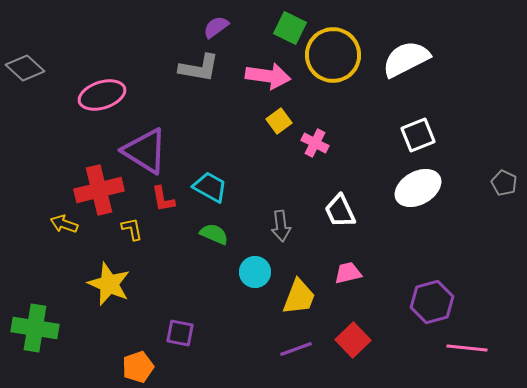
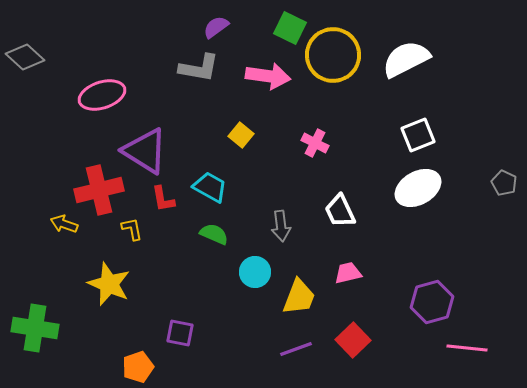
gray diamond: moved 11 px up
yellow square: moved 38 px left, 14 px down; rotated 15 degrees counterclockwise
